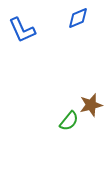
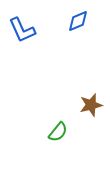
blue diamond: moved 3 px down
green semicircle: moved 11 px left, 11 px down
